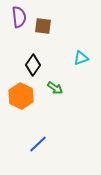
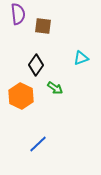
purple semicircle: moved 1 px left, 3 px up
black diamond: moved 3 px right
